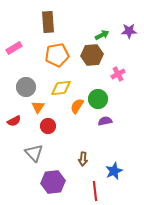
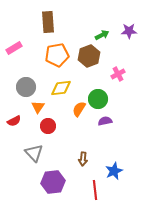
brown hexagon: moved 3 px left, 1 px down; rotated 15 degrees counterclockwise
orange semicircle: moved 2 px right, 3 px down
red line: moved 1 px up
